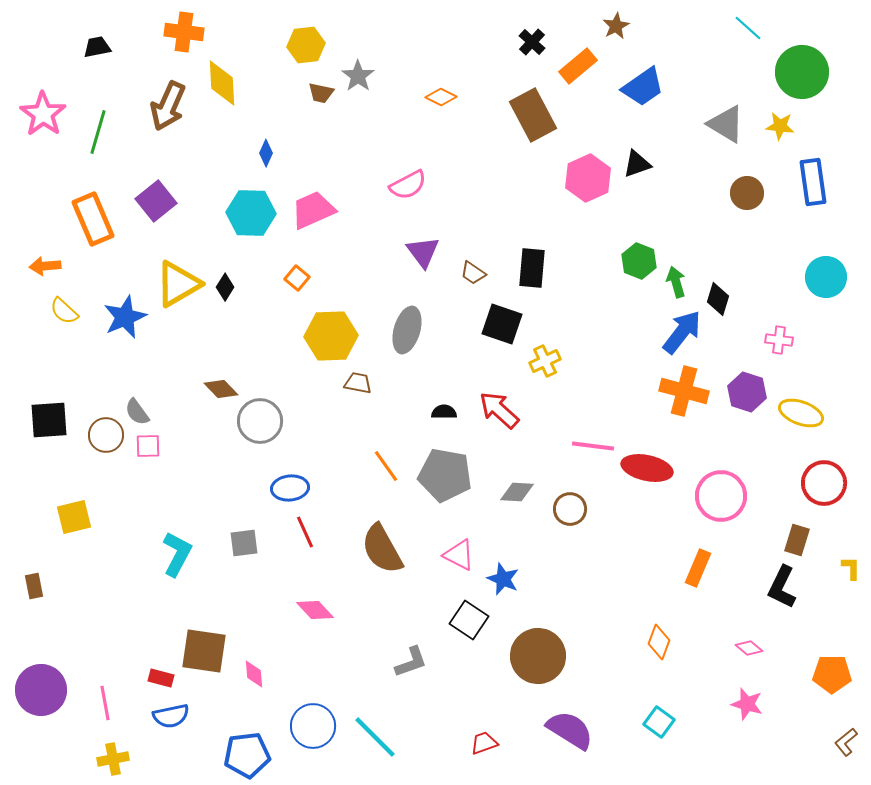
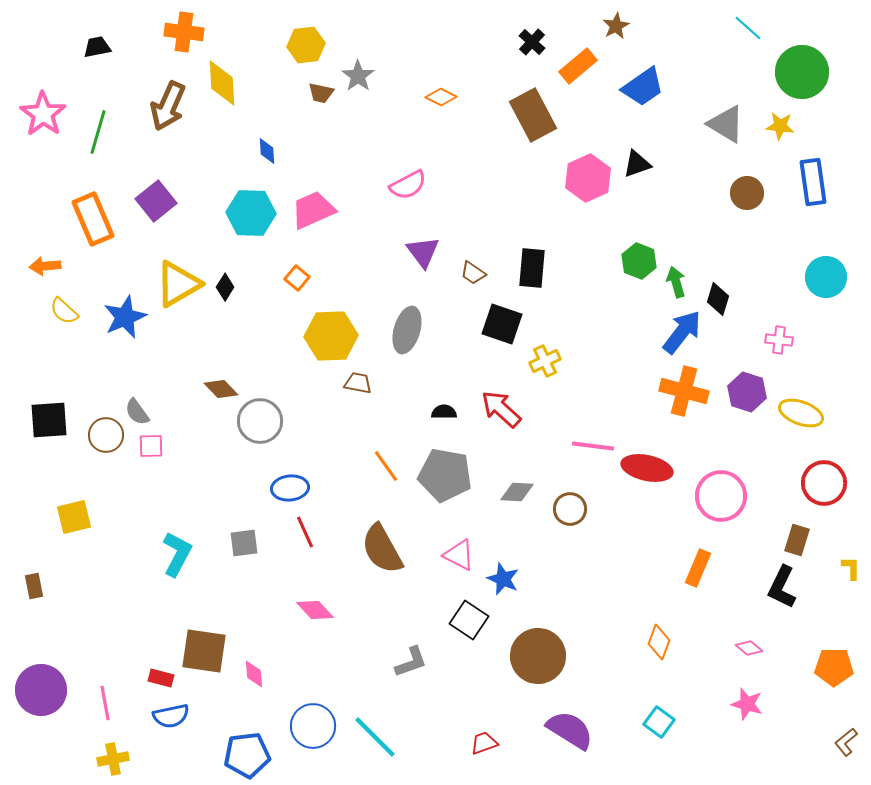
blue diamond at (266, 153): moved 1 px right, 2 px up; rotated 28 degrees counterclockwise
red arrow at (499, 410): moved 2 px right, 1 px up
pink square at (148, 446): moved 3 px right
orange pentagon at (832, 674): moved 2 px right, 7 px up
